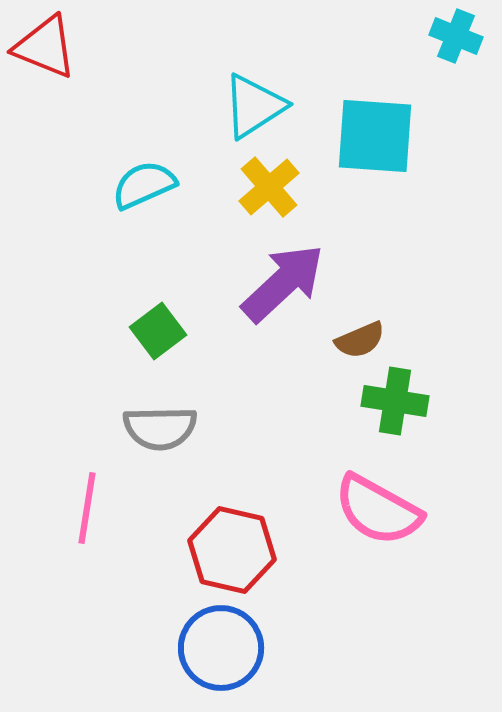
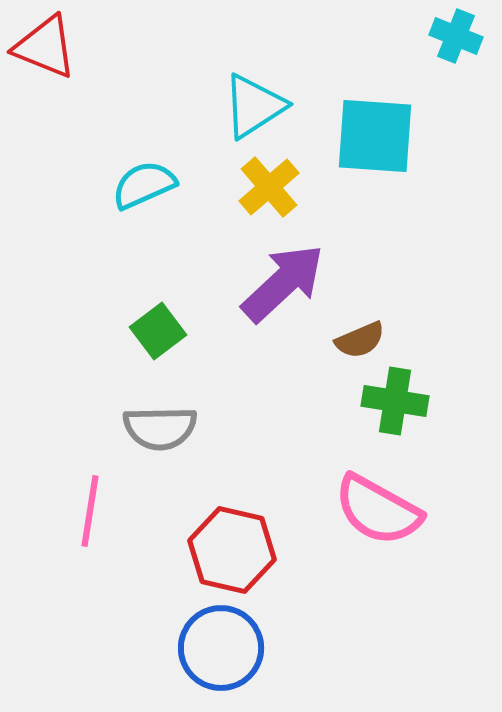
pink line: moved 3 px right, 3 px down
